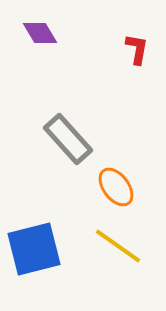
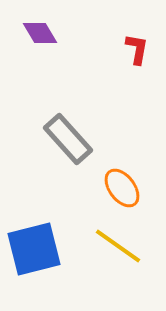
orange ellipse: moved 6 px right, 1 px down
